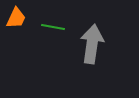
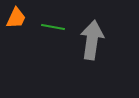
gray arrow: moved 4 px up
